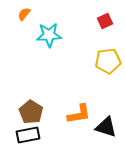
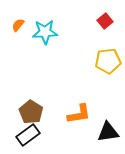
orange semicircle: moved 6 px left, 11 px down
red square: rotated 14 degrees counterclockwise
cyan star: moved 4 px left, 3 px up
black triangle: moved 2 px right, 5 px down; rotated 25 degrees counterclockwise
black rectangle: rotated 25 degrees counterclockwise
